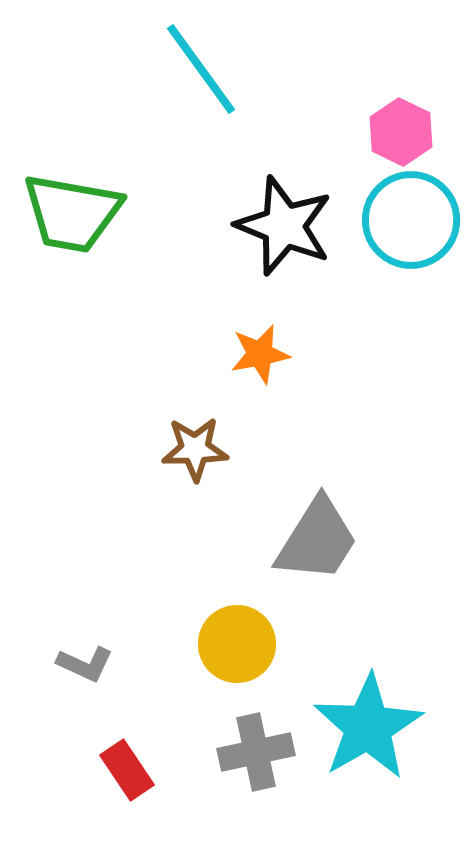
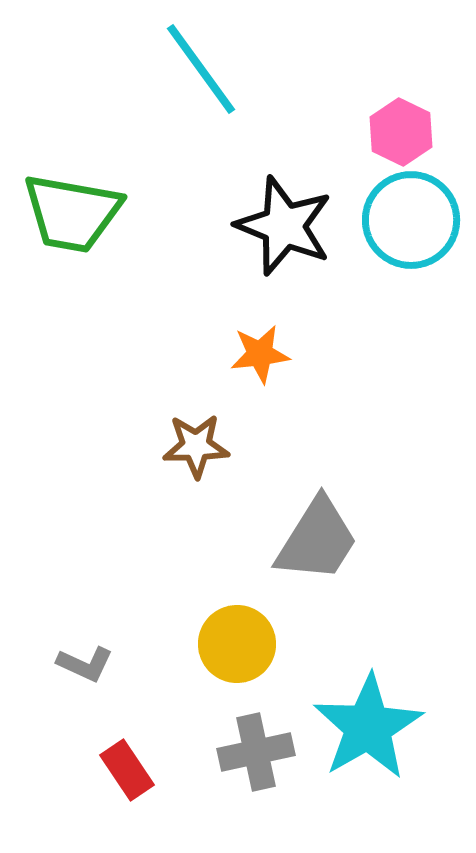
orange star: rotated 4 degrees clockwise
brown star: moved 1 px right, 3 px up
